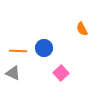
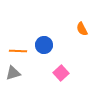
blue circle: moved 3 px up
gray triangle: rotated 42 degrees counterclockwise
